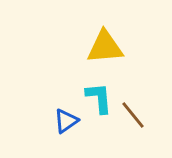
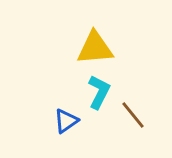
yellow triangle: moved 10 px left, 1 px down
cyan L-shape: moved 6 px up; rotated 32 degrees clockwise
